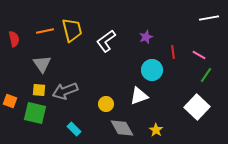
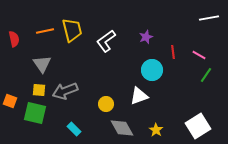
white square: moved 1 px right, 19 px down; rotated 15 degrees clockwise
